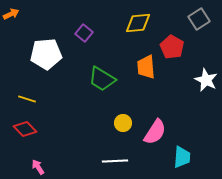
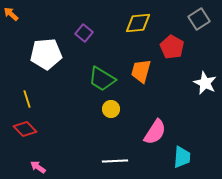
orange arrow: rotated 112 degrees counterclockwise
orange trapezoid: moved 5 px left, 4 px down; rotated 20 degrees clockwise
white star: moved 1 px left, 3 px down
yellow line: rotated 54 degrees clockwise
yellow circle: moved 12 px left, 14 px up
pink arrow: rotated 21 degrees counterclockwise
